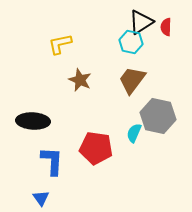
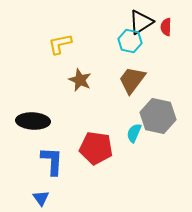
cyan hexagon: moved 1 px left, 1 px up
